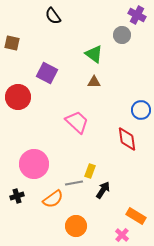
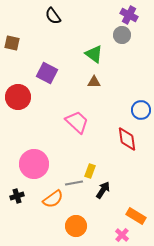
purple cross: moved 8 px left
